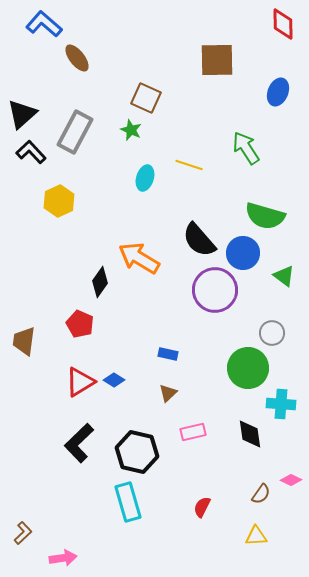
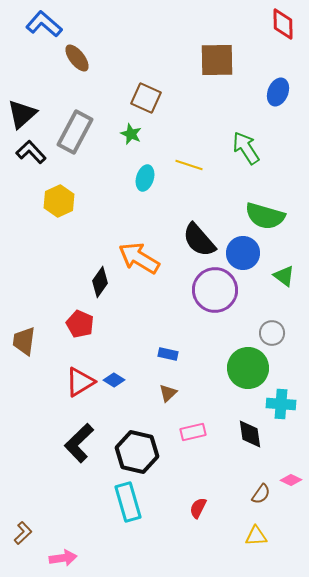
green star at (131, 130): moved 4 px down
red semicircle at (202, 507): moved 4 px left, 1 px down
